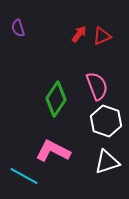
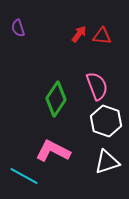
red triangle: rotated 30 degrees clockwise
